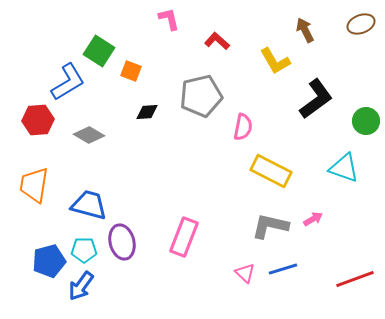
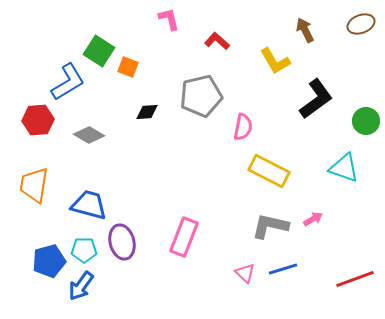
orange square: moved 3 px left, 4 px up
yellow rectangle: moved 2 px left
